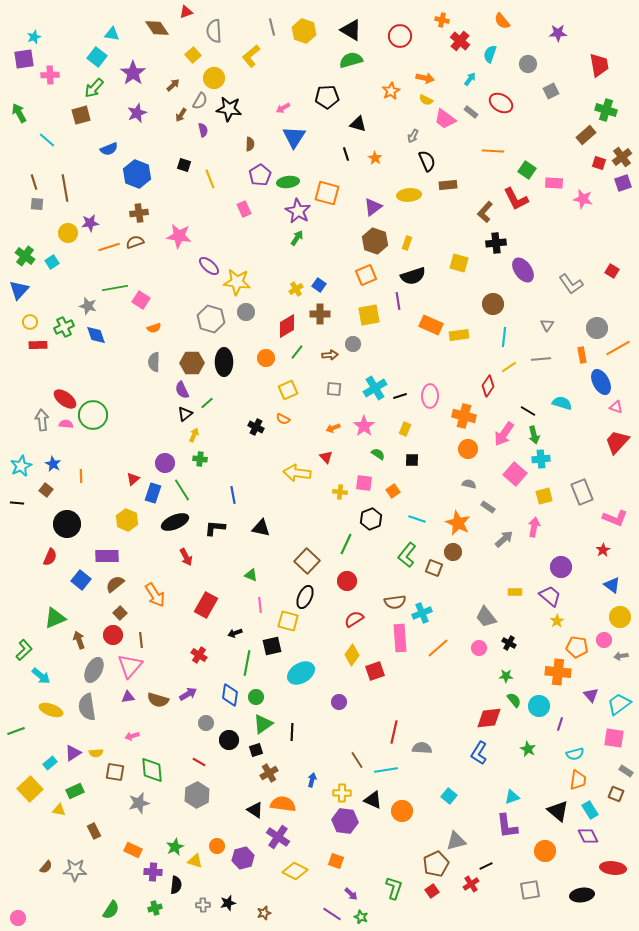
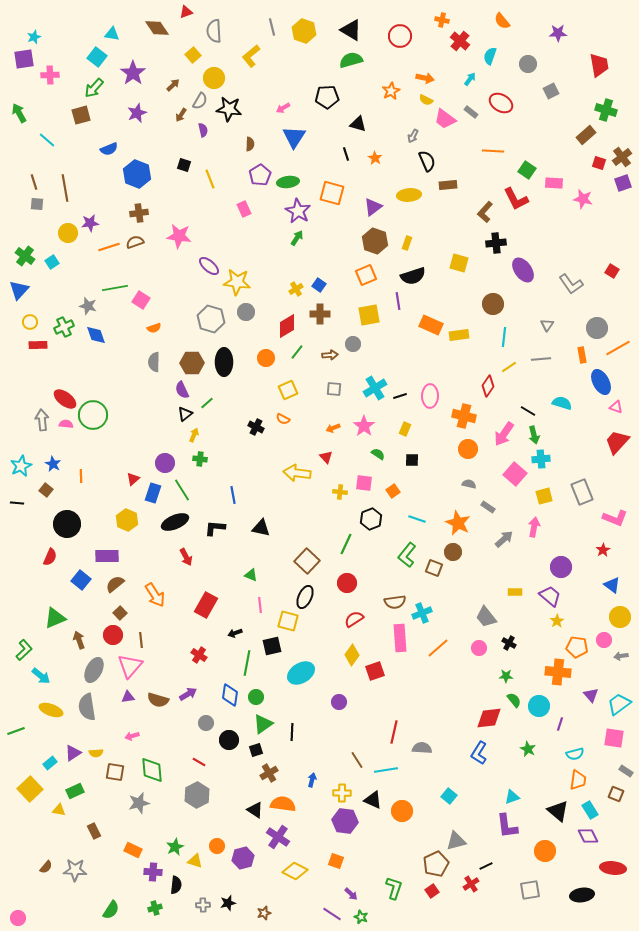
cyan semicircle at (490, 54): moved 2 px down
orange square at (327, 193): moved 5 px right
red circle at (347, 581): moved 2 px down
